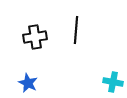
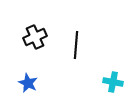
black line: moved 15 px down
black cross: rotated 15 degrees counterclockwise
